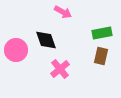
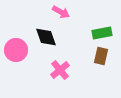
pink arrow: moved 2 px left
black diamond: moved 3 px up
pink cross: moved 1 px down
